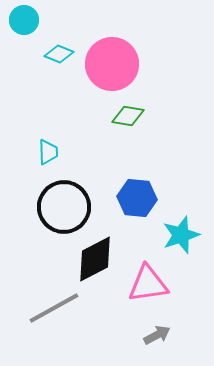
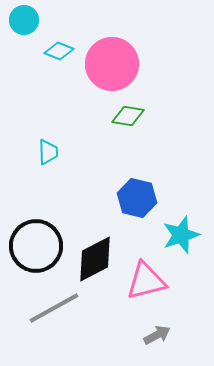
cyan diamond: moved 3 px up
blue hexagon: rotated 9 degrees clockwise
black circle: moved 28 px left, 39 px down
pink triangle: moved 2 px left, 3 px up; rotated 6 degrees counterclockwise
